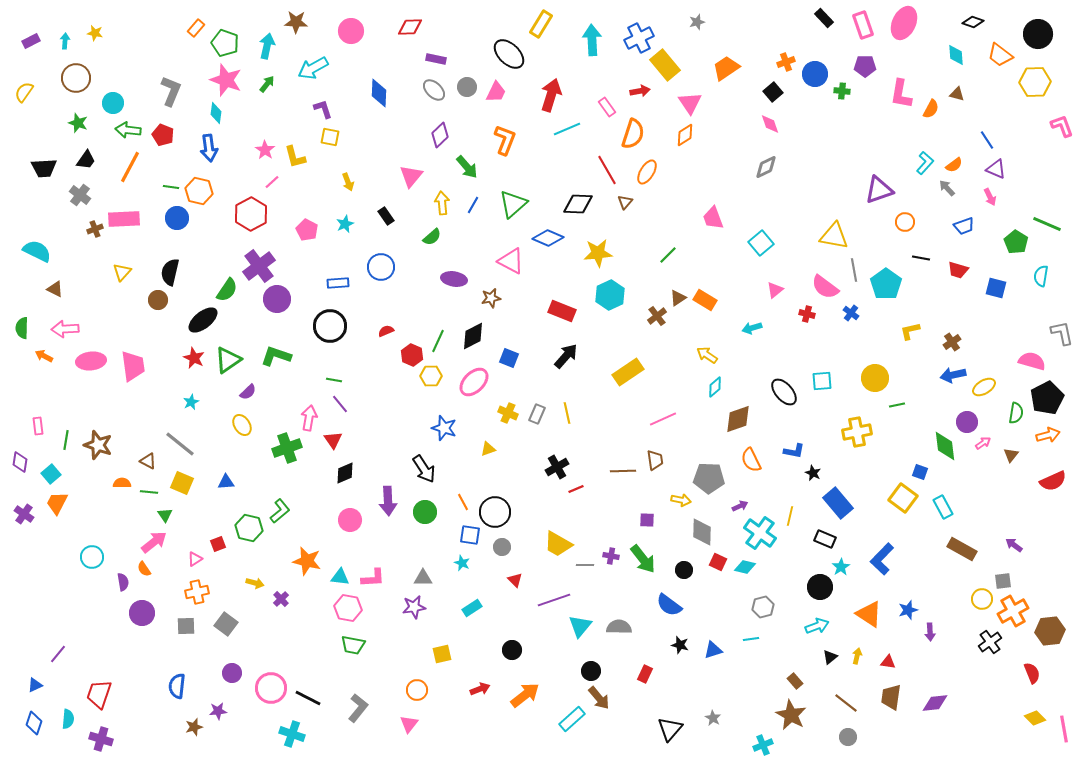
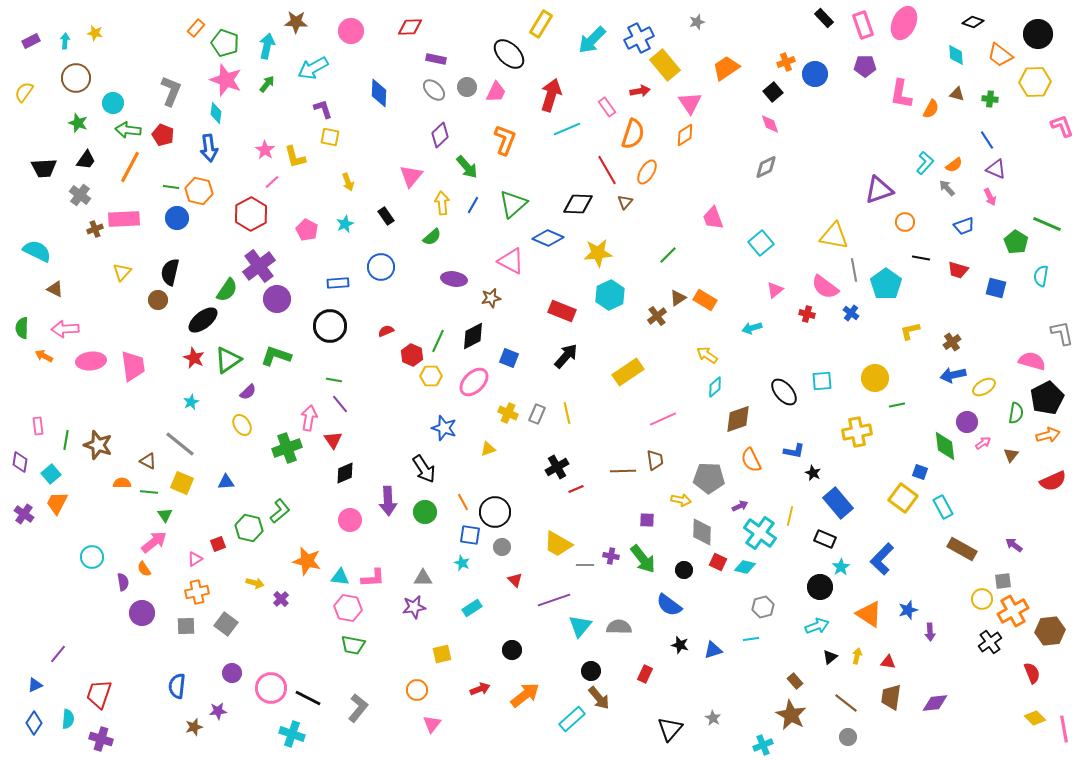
cyan arrow at (592, 40): rotated 132 degrees counterclockwise
green cross at (842, 91): moved 148 px right, 8 px down
blue diamond at (34, 723): rotated 15 degrees clockwise
pink triangle at (409, 724): moved 23 px right
